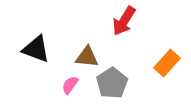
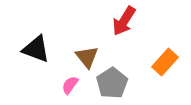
brown triangle: rotated 45 degrees clockwise
orange rectangle: moved 2 px left, 1 px up
